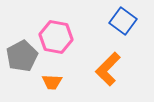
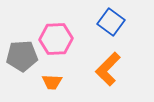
blue square: moved 12 px left, 1 px down
pink hexagon: moved 2 px down; rotated 12 degrees counterclockwise
gray pentagon: rotated 24 degrees clockwise
